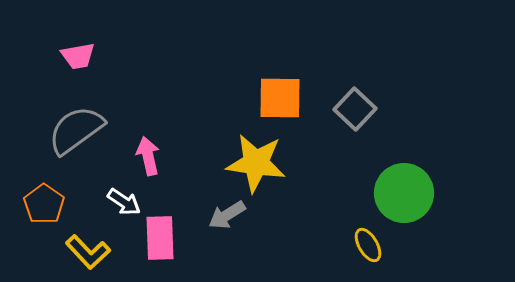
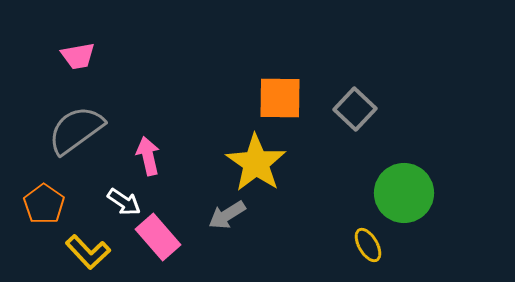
yellow star: rotated 26 degrees clockwise
pink rectangle: moved 2 px left, 1 px up; rotated 39 degrees counterclockwise
